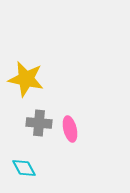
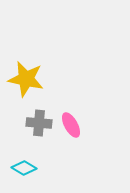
pink ellipse: moved 1 px right, 4 px up; rotated 15 degrees counterclockwise
cyan diamond: rotated 30 degrees counterclockwise
